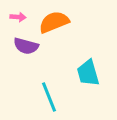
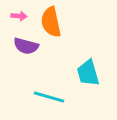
pink arrow: moved 1 px right, 1 px up
orange semicircle: moved 3 px left; rotated 80 degrees counterclockwise
cyan line: rotated 52 degrees counterclockwise
